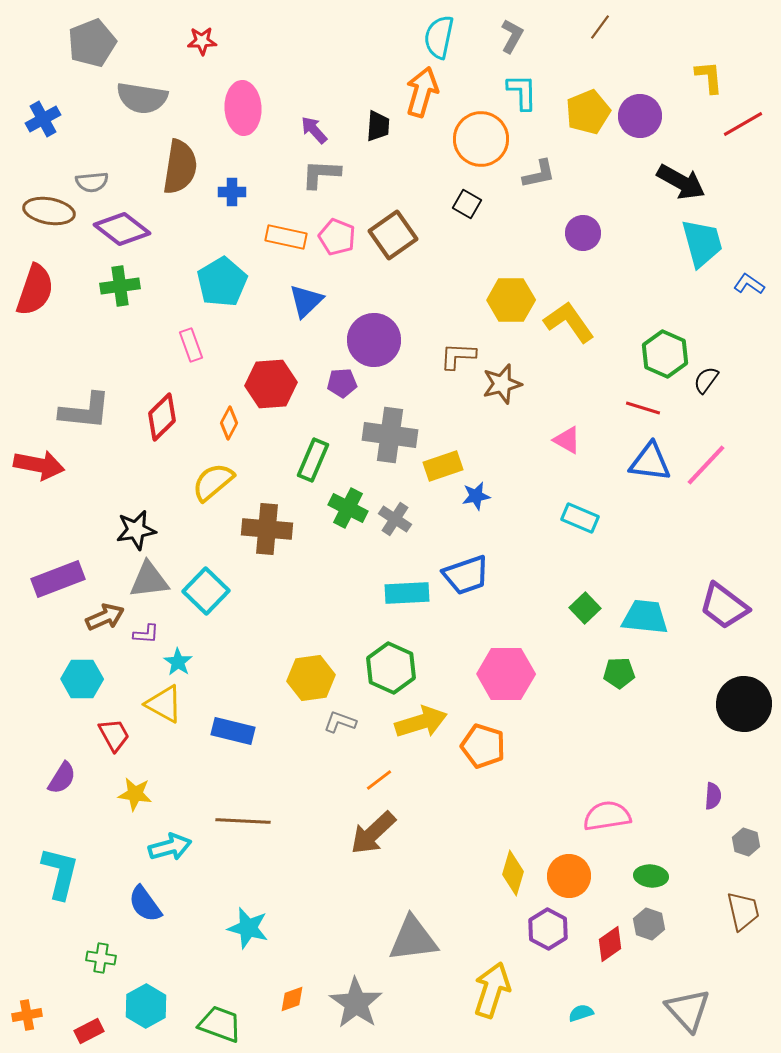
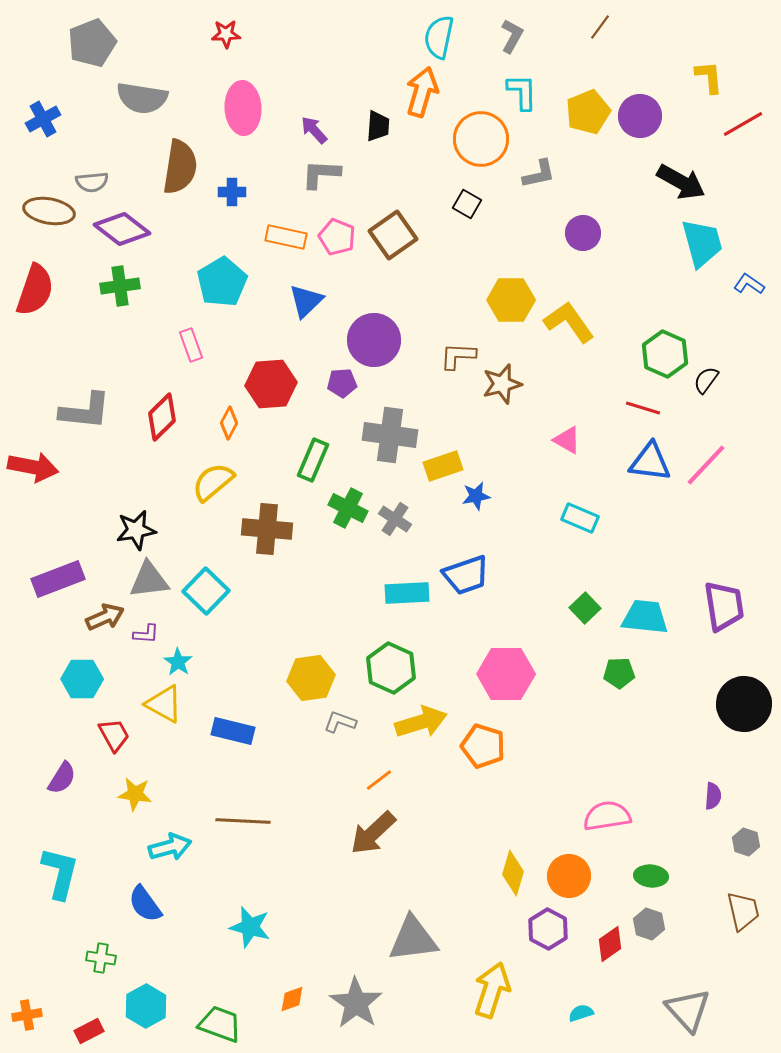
red star at (202, 41): moved 24 px right, 7 px up
red arrow at (39, 465): moved 6 px left, 2 px down
purple trapezoid at (724, 606): rotated 136 degrees counterclockwise
cyan star at (248, 928): moved 2 px right, 1 px up
